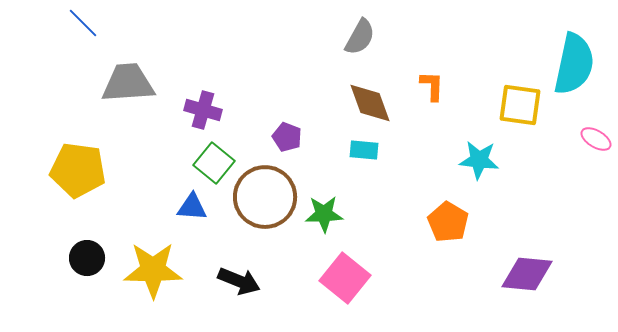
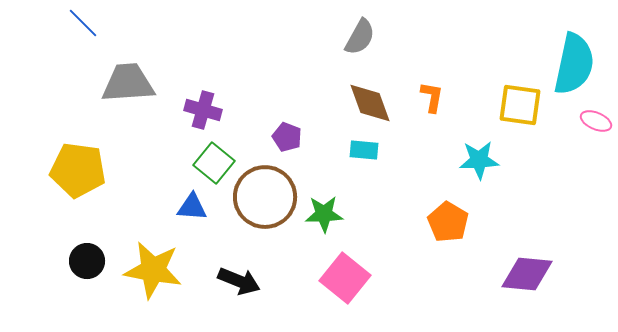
orange L-shape: moved 11 px down; rotated 8 degrees clockwise
pink ellipse: moved 18 px up; rotated 8 degrees counterclockwise
cyan star: rotated 9 degrees counterclockwise
black circle: moved 3 px down
yellow star: rotated 10 degrees clockwise
